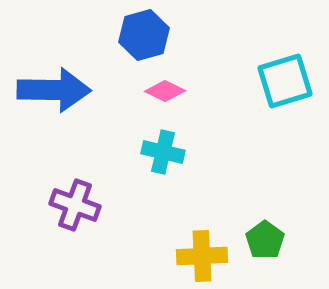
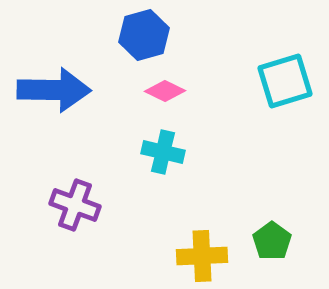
green pentagon: moved 7 px right, 1 px down
